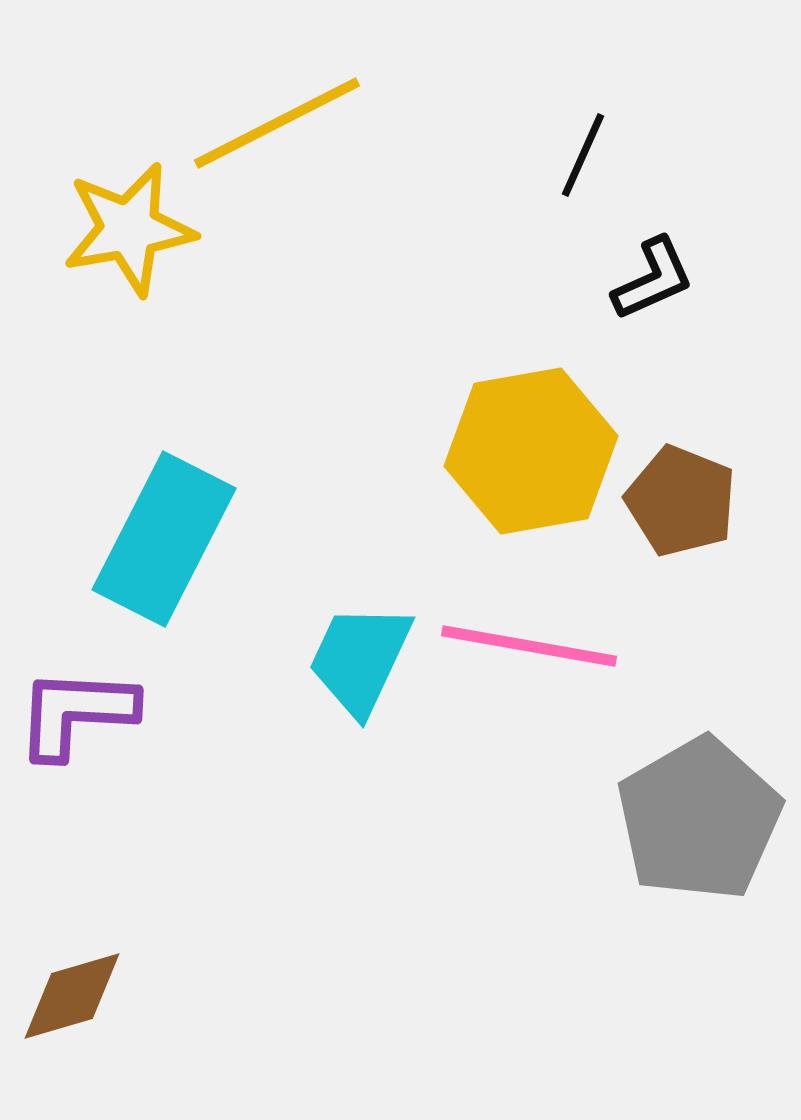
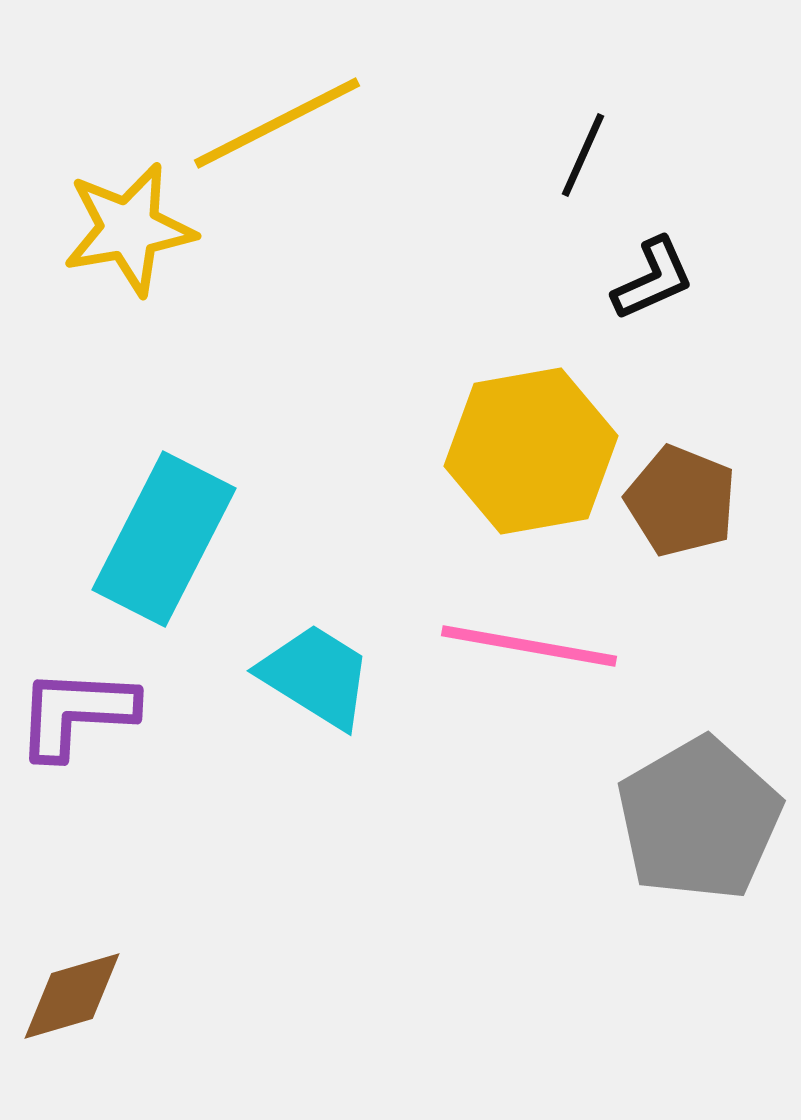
cyan trapezoid: moved 44 px left, 17 px down; rotated 97 degrees clockwise
